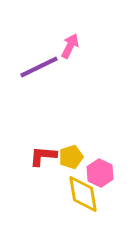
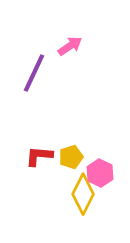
pink arrow: rotated 30 degrees clockwise
purple line: moved 5 px left, 6 px down; rotated 39 degrees counterclockwise
red L-shape: moved 4 px left
yellow diamond: rotated 36 degrees clockwise
